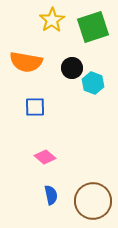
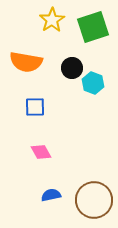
pink diamond: moved 4 px left, 5 px up; rotated 20 degrees clockwise
blue semicircle: rotated 90 degrees counterclockwise
brown circle: moved 1 px right, 1 px up
